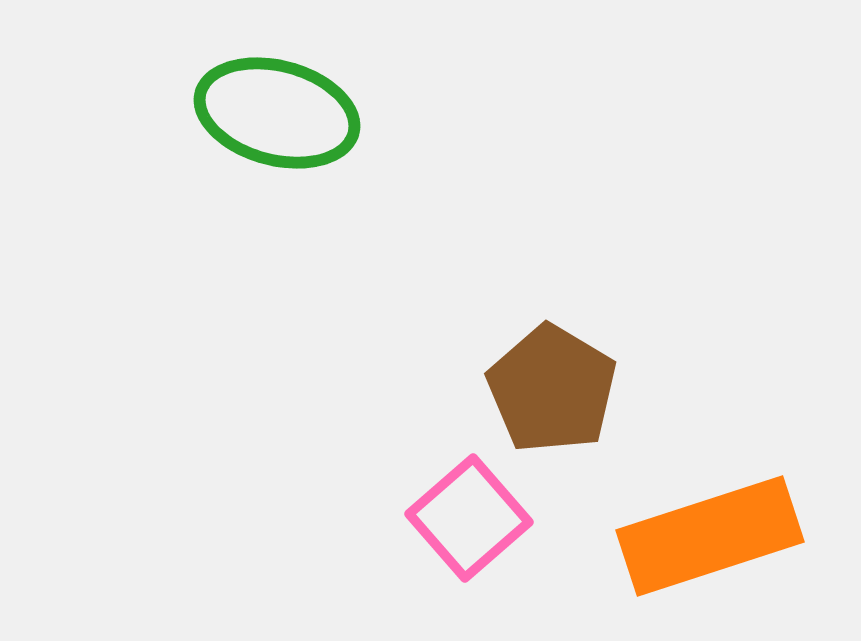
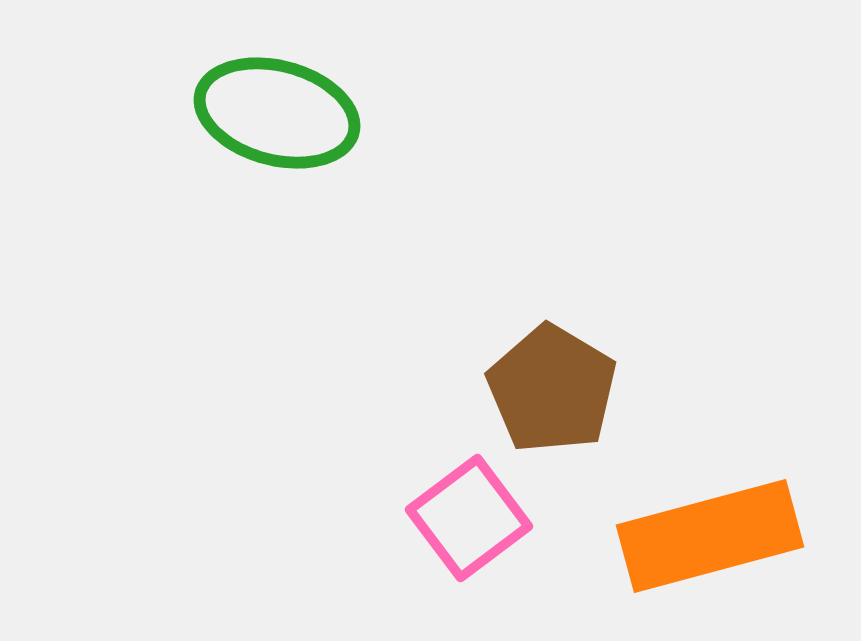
pink square: rotated 4 degrees clockwise
orange rectangle: rotated 3 degrees clockwise
